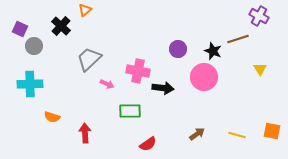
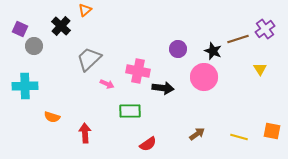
purple cross: moved 6 px right, 13 px down; rotated 24 degrees clockwise
cyan cross: moved 5 px left, 2 px down
yellow line: moved 2 px right, 2 px down
